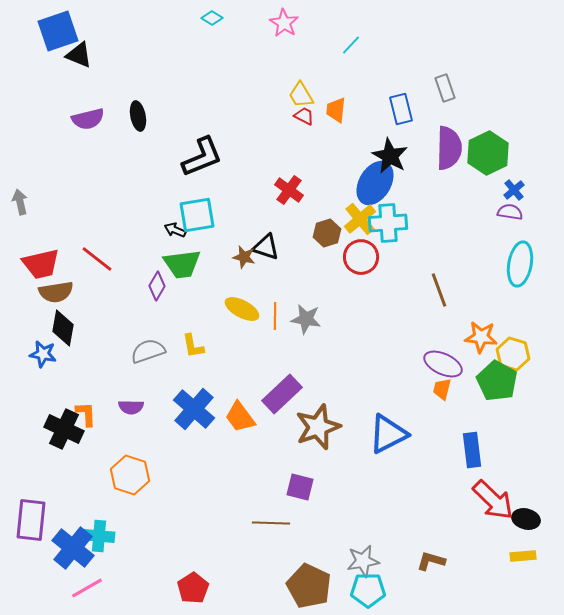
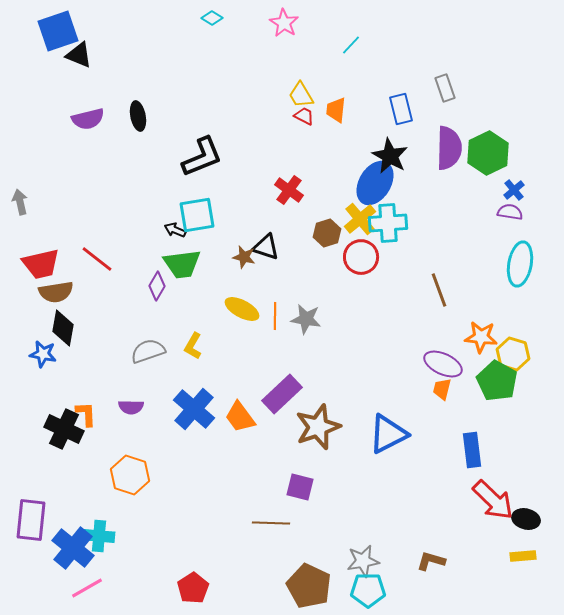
yellow L-shape at (193, 346): rotated 40 degrees clockwise
